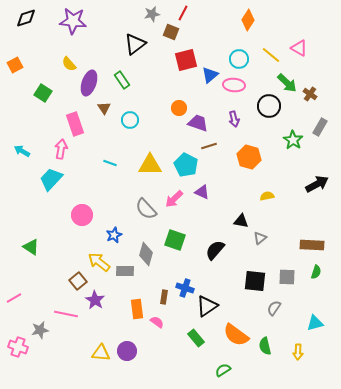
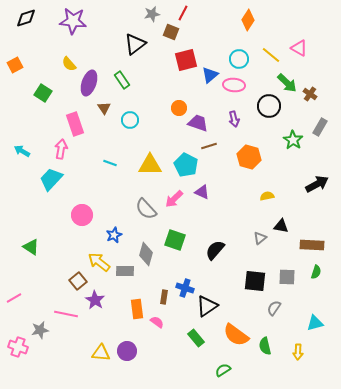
black triangle at (241, 221): moved 40 px right, 5 px down
